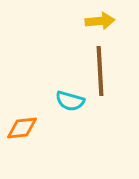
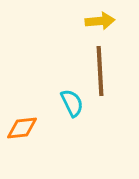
cyan semicircle: moved 2 px right, 2 px down; rotated 132 degrees counterclockwise
